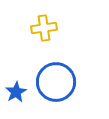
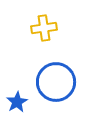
blue star: moved 1 px right, 10 px down
